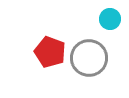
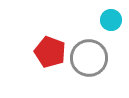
cyan circle: moved 1 px right, 1 px down
